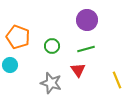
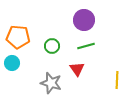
purple circle: moved 3 px left
orange pentagon: rotated 15 degrees counterclockwise
green line: moved 3 px up
cyan circle: moved 2 px right, 2 px up
red triangle: moved 1 px left, 1 px up
yellow line: rotated 24 degrees clockwise
